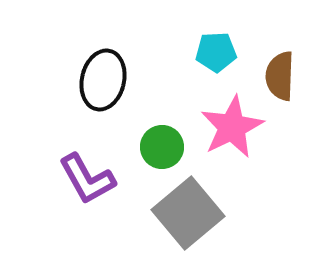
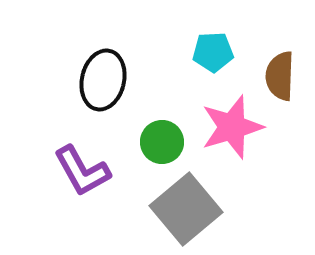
cyan pentagon: moved 3 px left
pink star: rotated 10 degrees clockwise
green circle: moved 5 px up
purple L-shape: moved 5 px left, 8 px up
gray square: moved 2 px left, 4 px up
